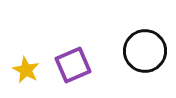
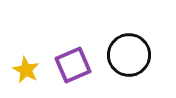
black circle: moved 16 px left, 4 px down
